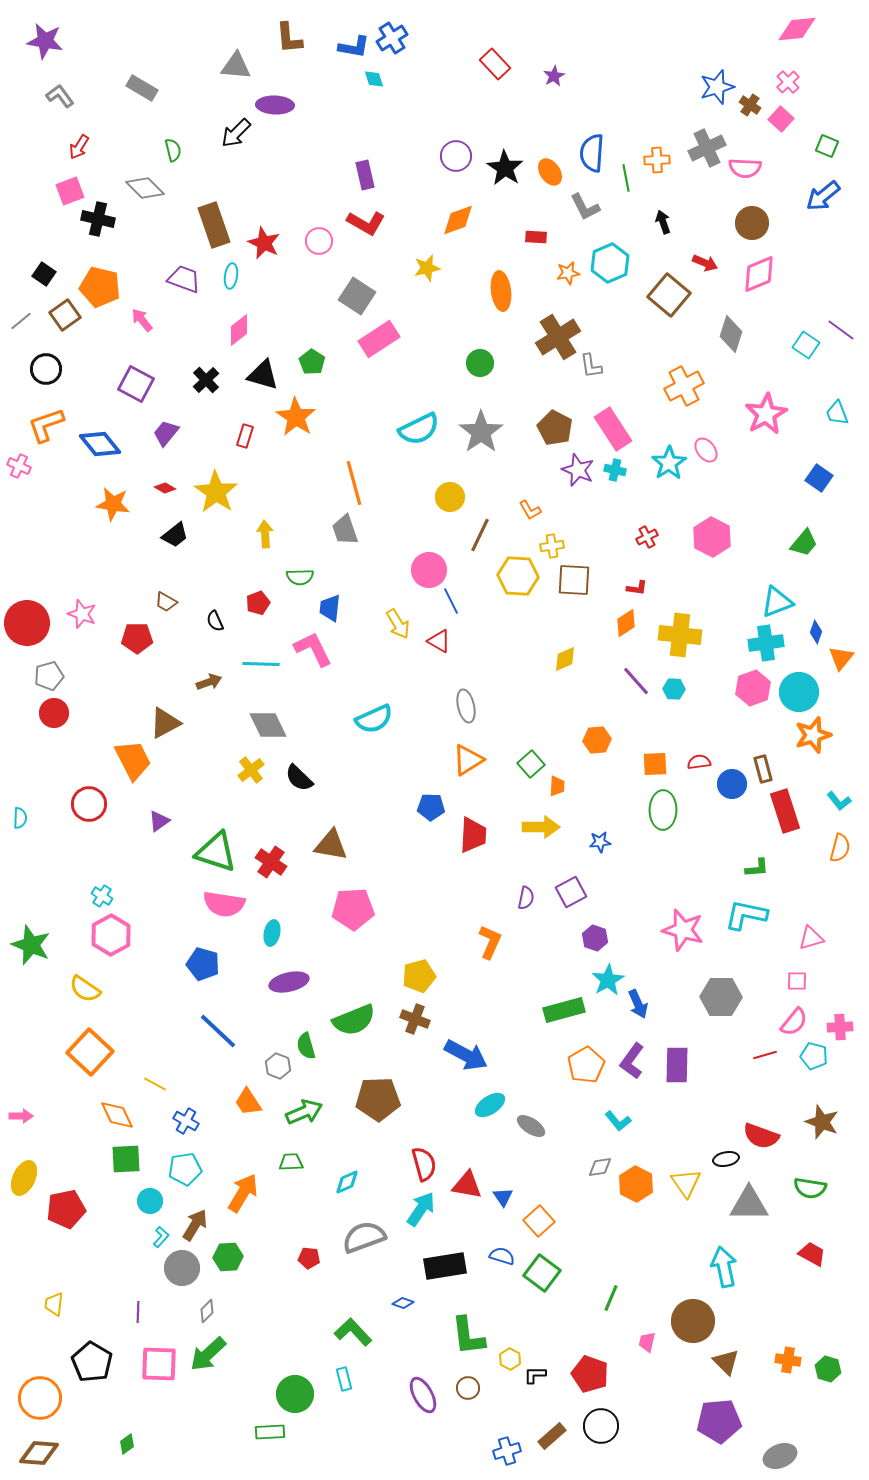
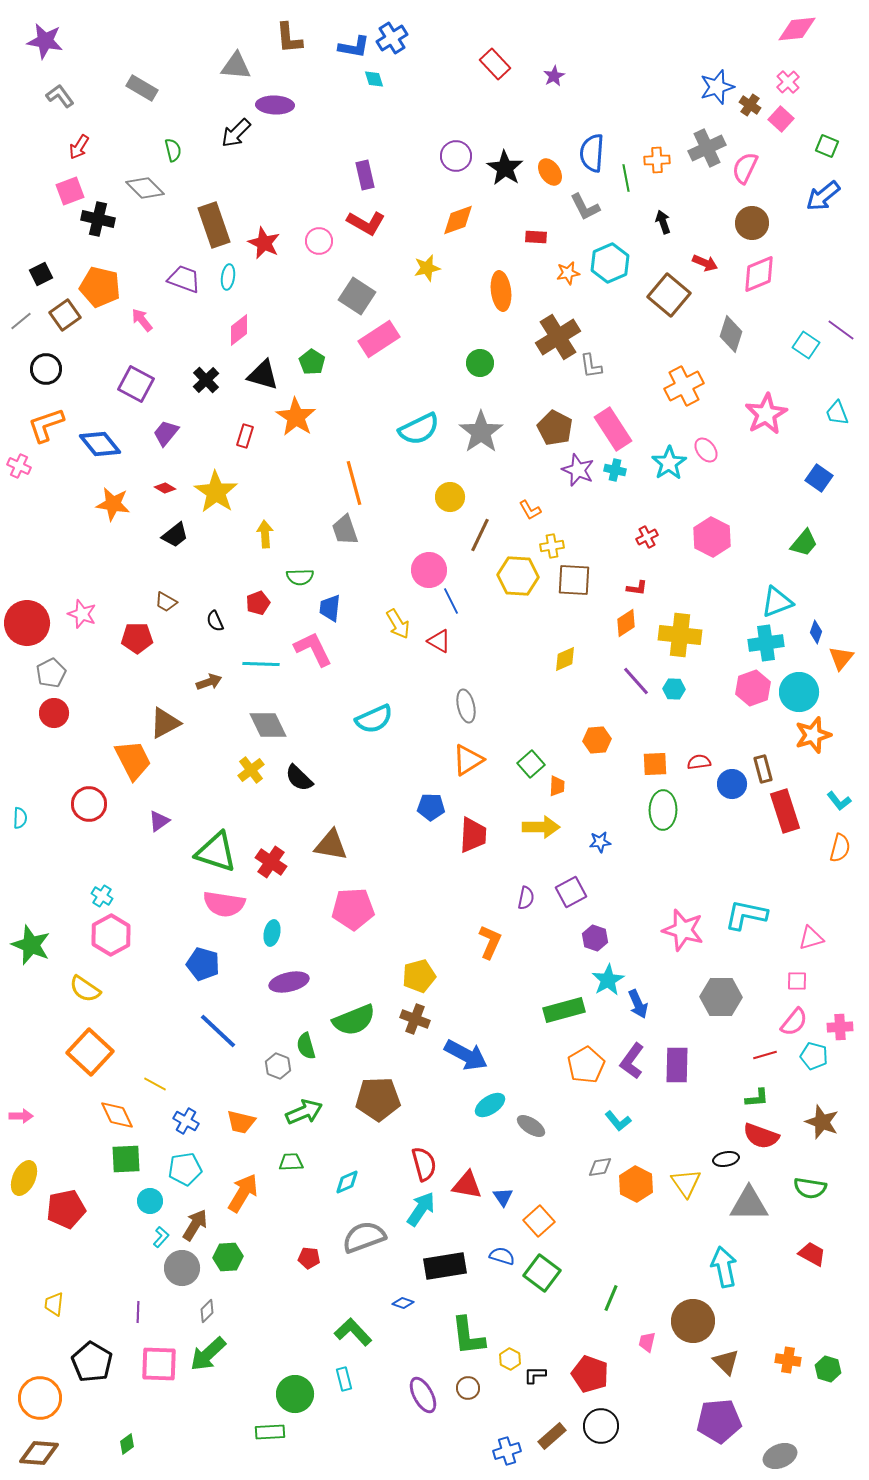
pink semicircle at (745, 168): rotated 112 degrees clockwise
black square at (44, 274): moved 3 px left; rotated 30 degrees clockwise
cyan ellipse at (231, 276): moved 3 px left, 1 px down
gray pentagon at (49, 676): moved 2 px right, 3 px up; rotated 12 degrees counterclockwise
green L-shape at (757, 868): moved 230 px down
orange trapezoid at (248, 1102): moved 7 px left, 20 px down; rotated 44 degrees counterclockwise
